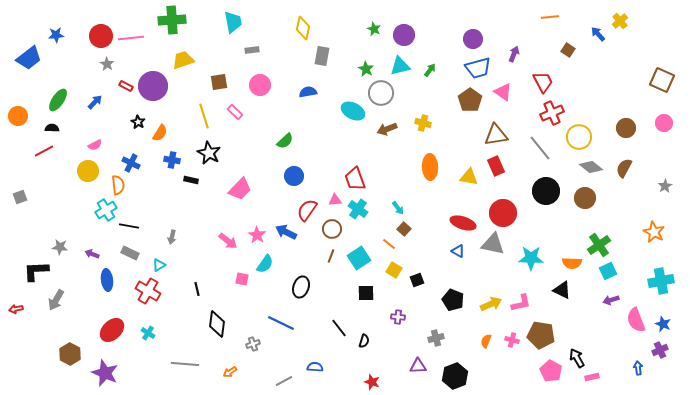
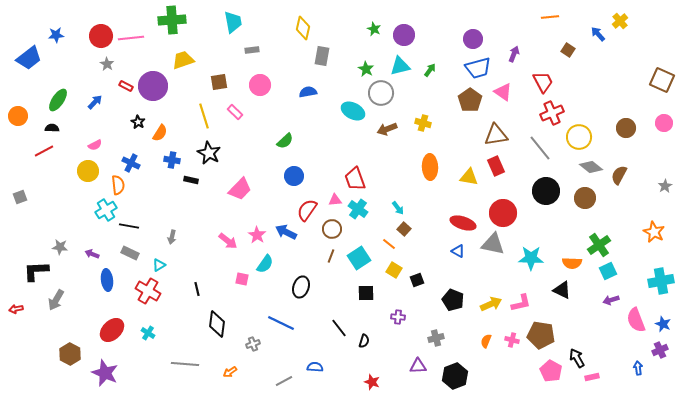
brown semicircle at (624, 168): moved 5 px left, 7 px down
